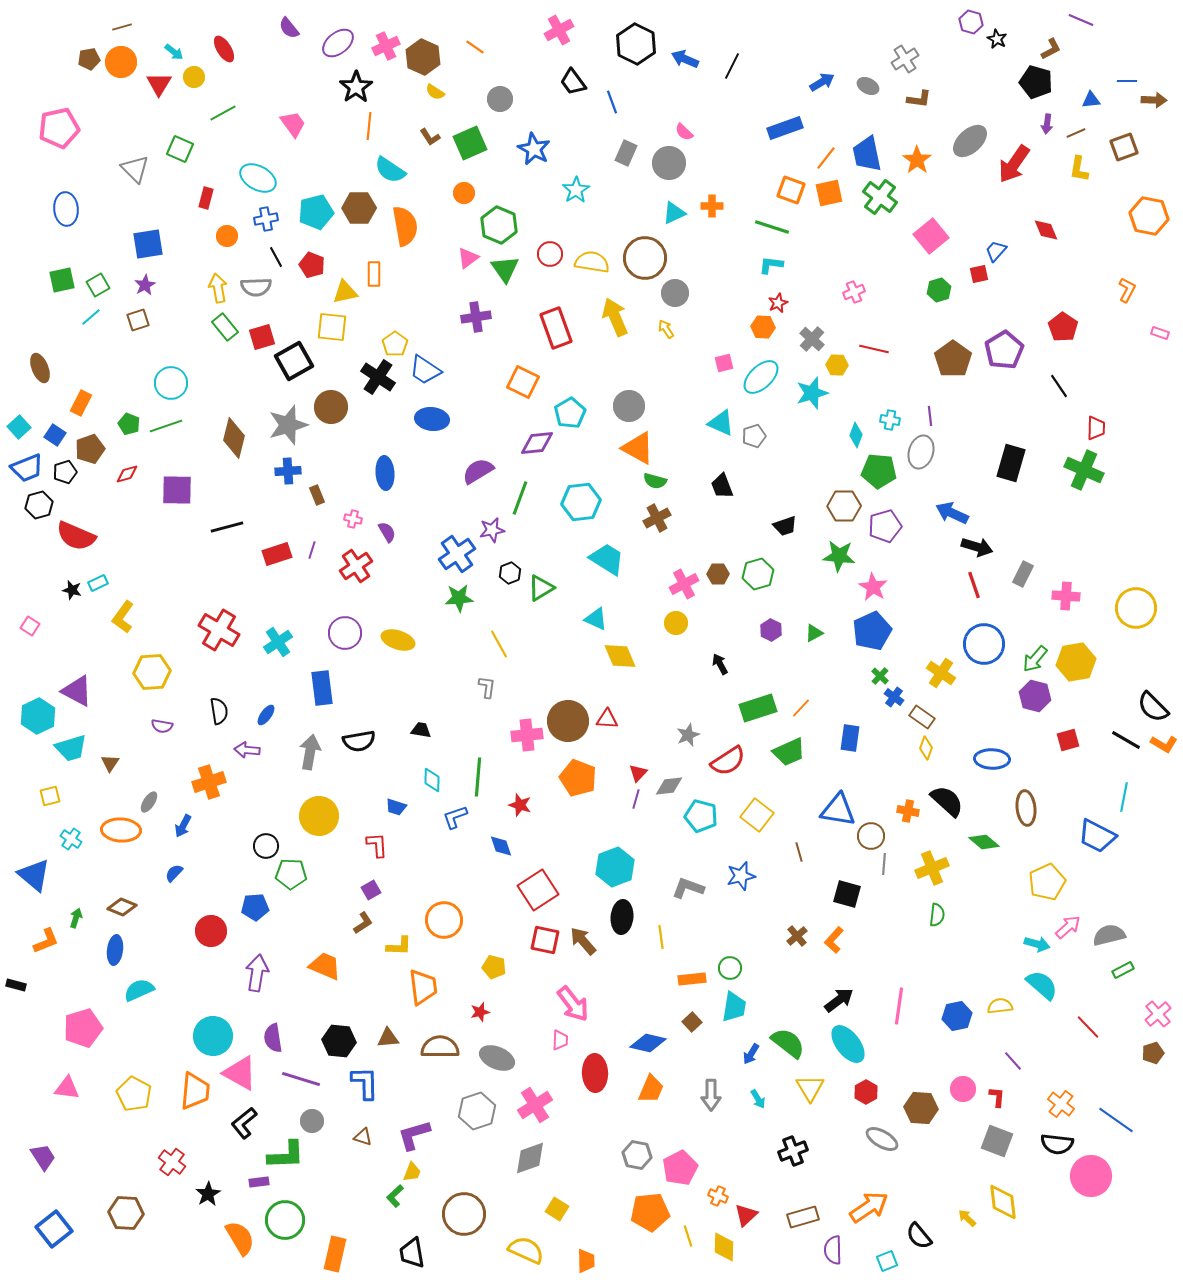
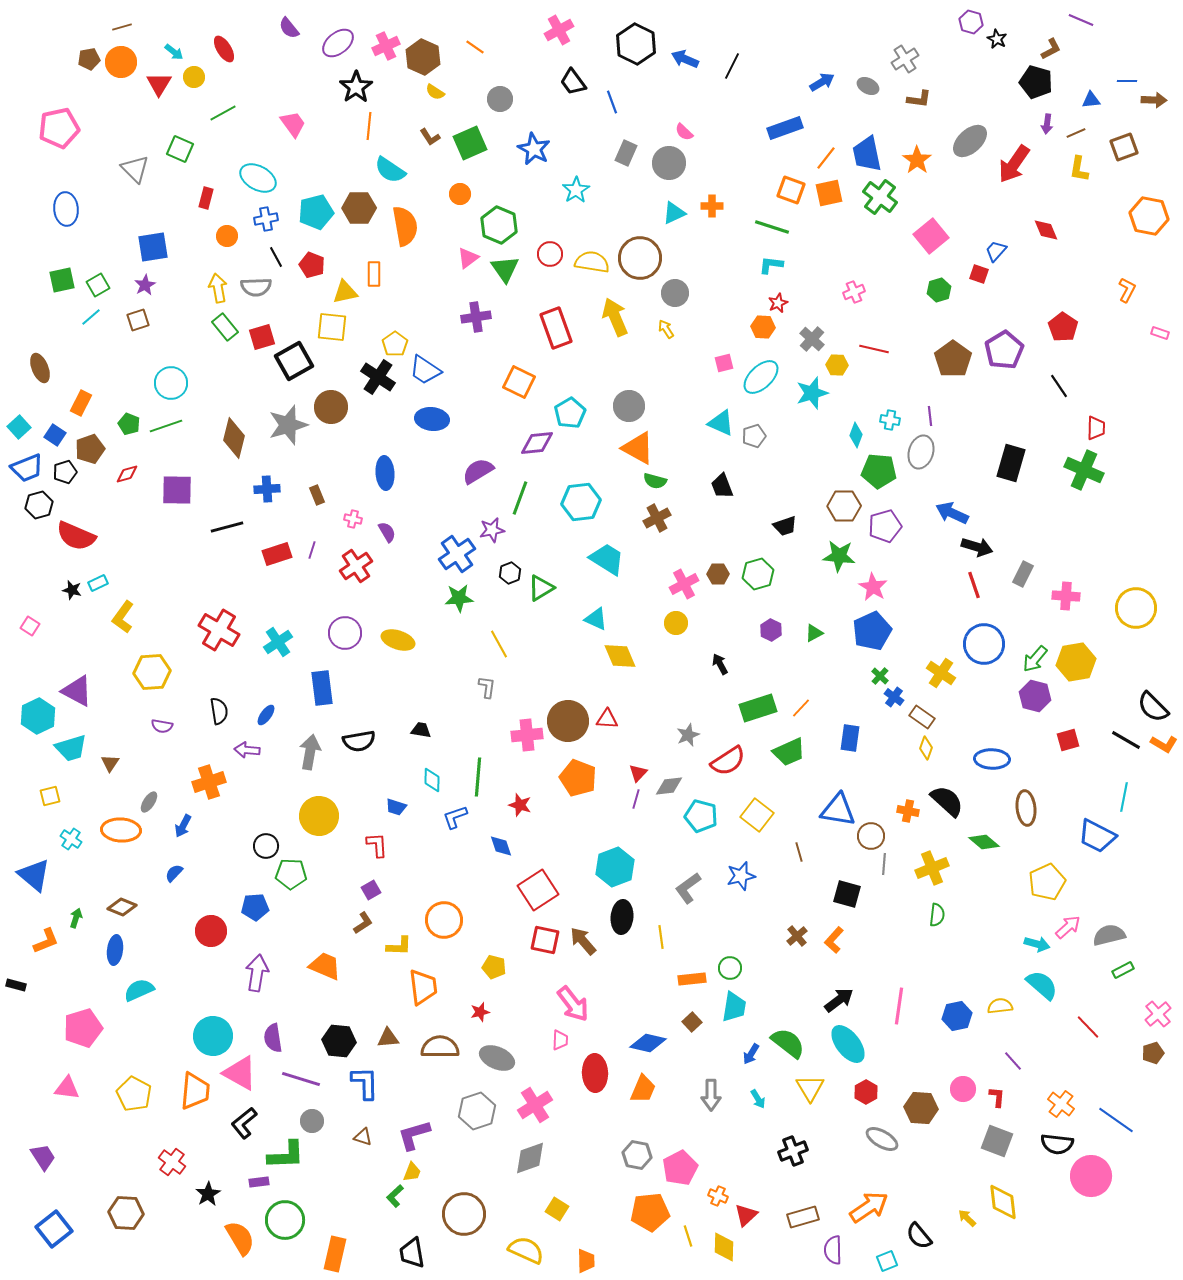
orange circle at (464, 193): moved 4 px left, 1 px down
blue square at (148, 244): moved 5 px right, 3 px down
brown circle at (645, 258): moved 5 px left
red square at (979, 274): rotated 30 degrees clockwise
orange square at (523, 382): moved 4 px left
blue cross at (288, 471): moved 21 px left, 18 px down
gray L-shape at (688, 888): rotated 56 degrees counterclockwise
orange trapezoid at (651, 1089): moved 8 px left
